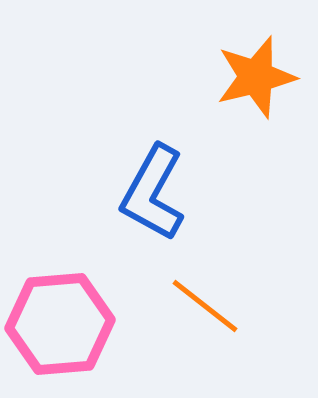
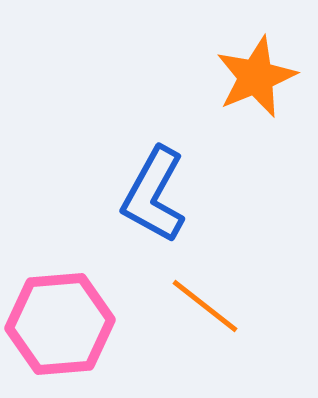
orange star: rotated 8 degrees counterclockwise
blue L-shape: moved 1 px right, 2 px down
